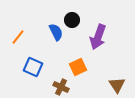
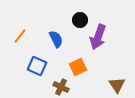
black circle: moved 8 px right
blue semicircle: moved 7 px down
orange line: moved 2 px right, 1 px up
blue square: moved 4 px right, 1 px up
